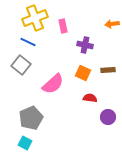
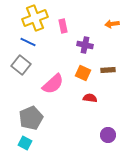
purple circle: moved 18 px down
